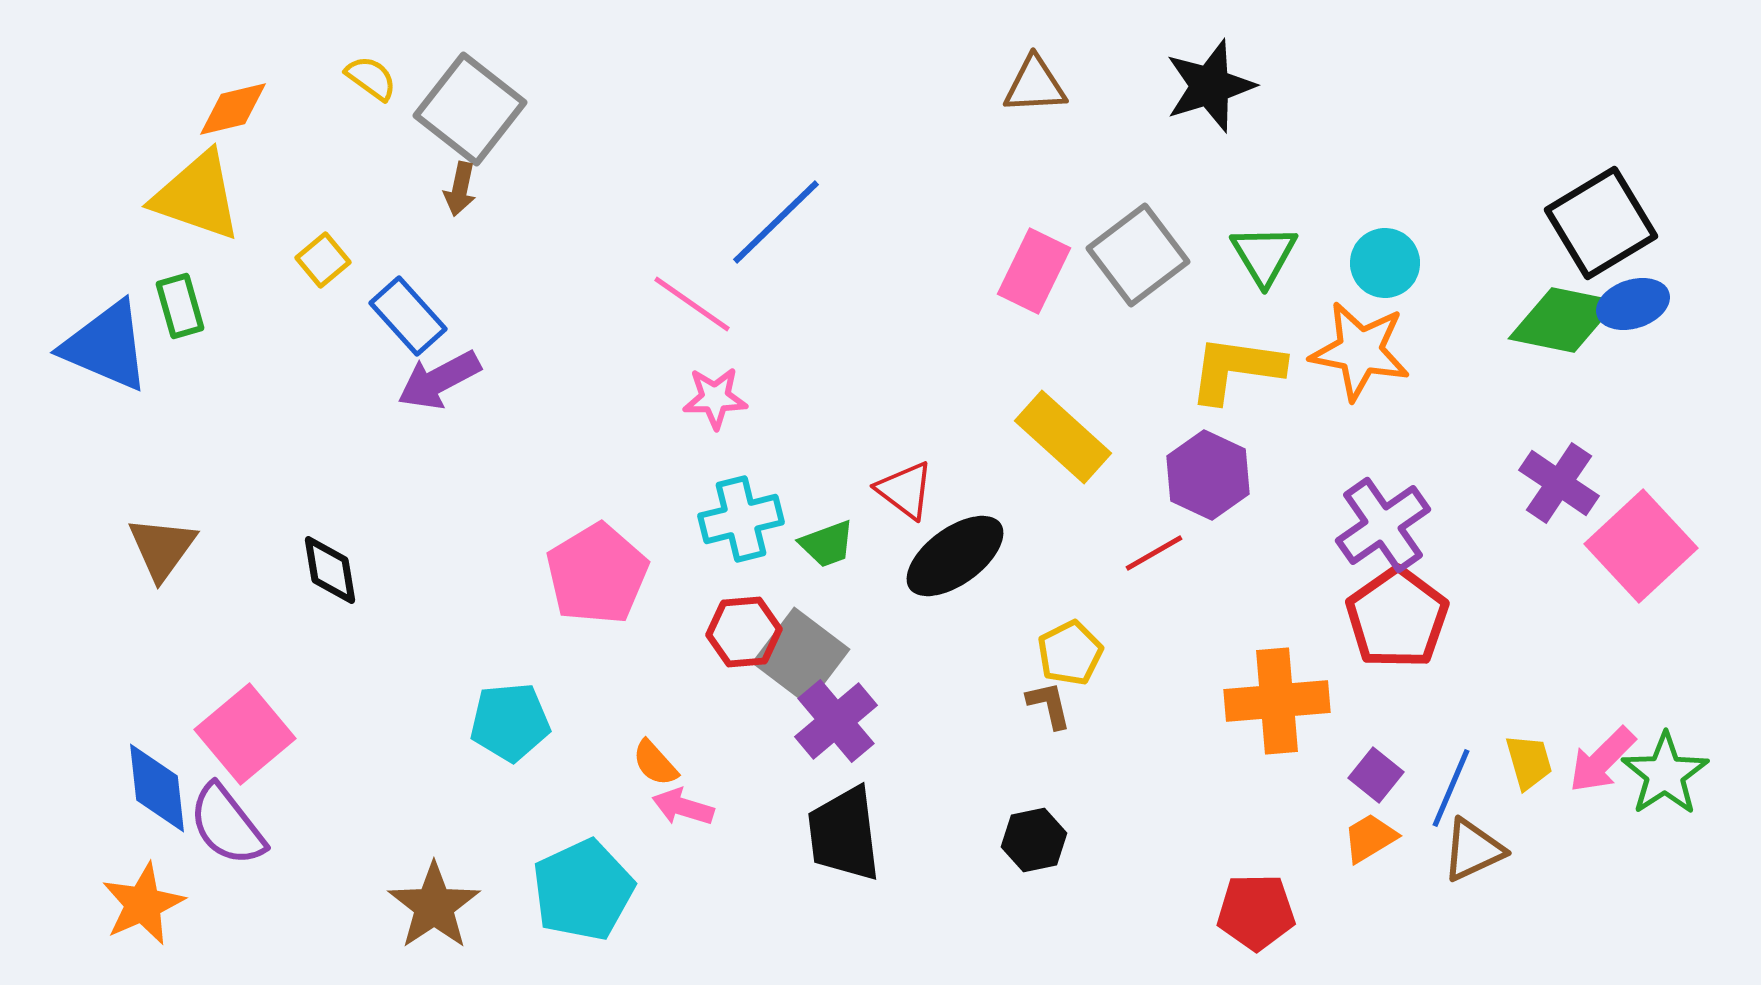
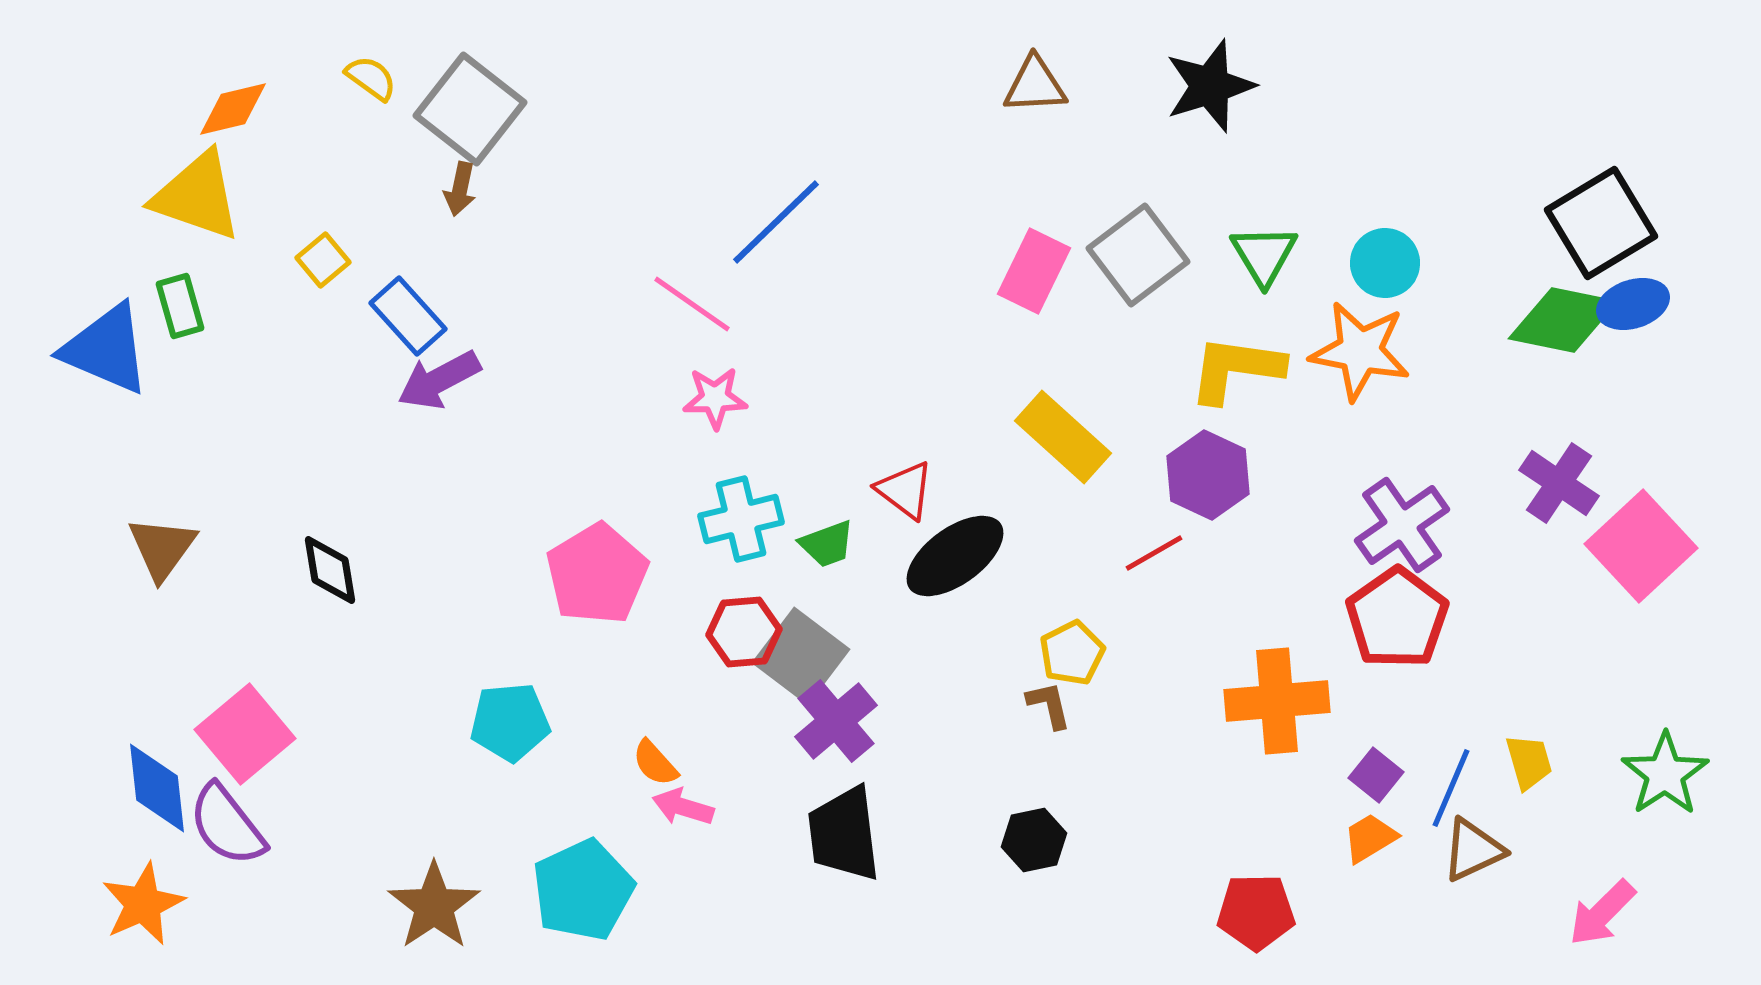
blue triangle at (106, 346): moved 3 px down
purple cross at (1383, 525): moved 19 px right
yellow pentagon at (1070, 653): moved 2 px right
pink arrow at (1602, 760): moved 153 px down
